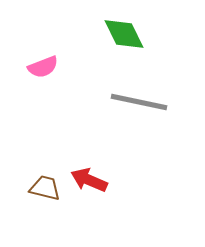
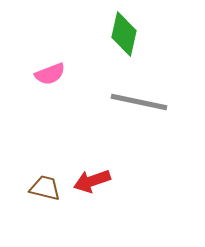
green diamond: rotated 39 degrees clockwise
pink semicircle: moved 7 px right, 7 px down
red arrow: moved 3 px right, 1 px down; rotated 42 degrees counterclockwise
